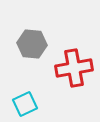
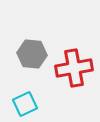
gray hexagon: moved 10 px down
